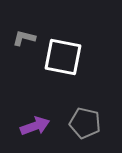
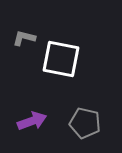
white square: moved 2 px left, 2 px down
purple arrow: moved 3 px left, 5 px up
